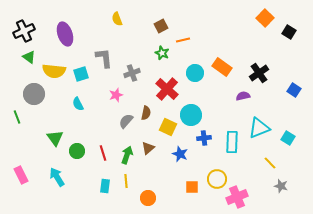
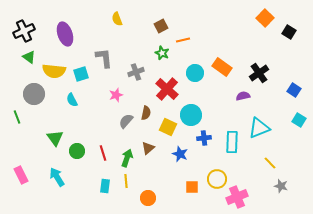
gray cross at (132, 73): moved 4 px right, 1 px up
cyan semicircle at (78, 104): moved 6 px left, 4 px up
cyan square at (288, 138): moved 11 px right, 18 px up
green arrow at (127, 155): moved 3 px down
